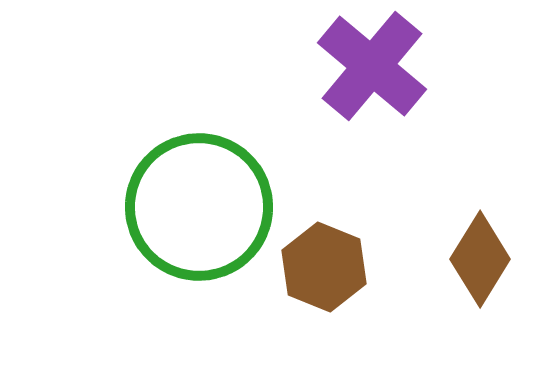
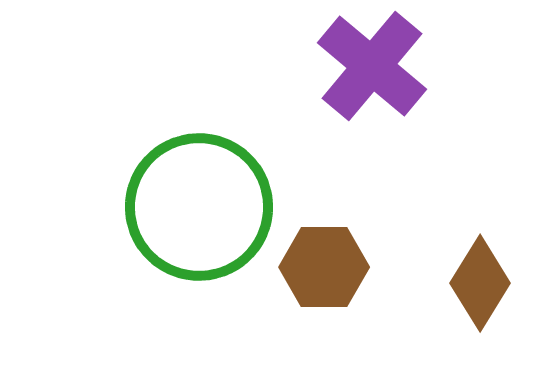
brown diamond: moved 24 px down
brown hexagon: rotated 22 degrees counterclockwise
